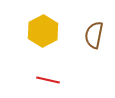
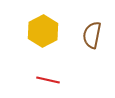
brown semicircle: moved 2 px left
